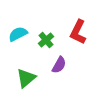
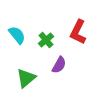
cyan semicircle: moved 1 px left, 1 px down; rotated 78 degrees clockwise
